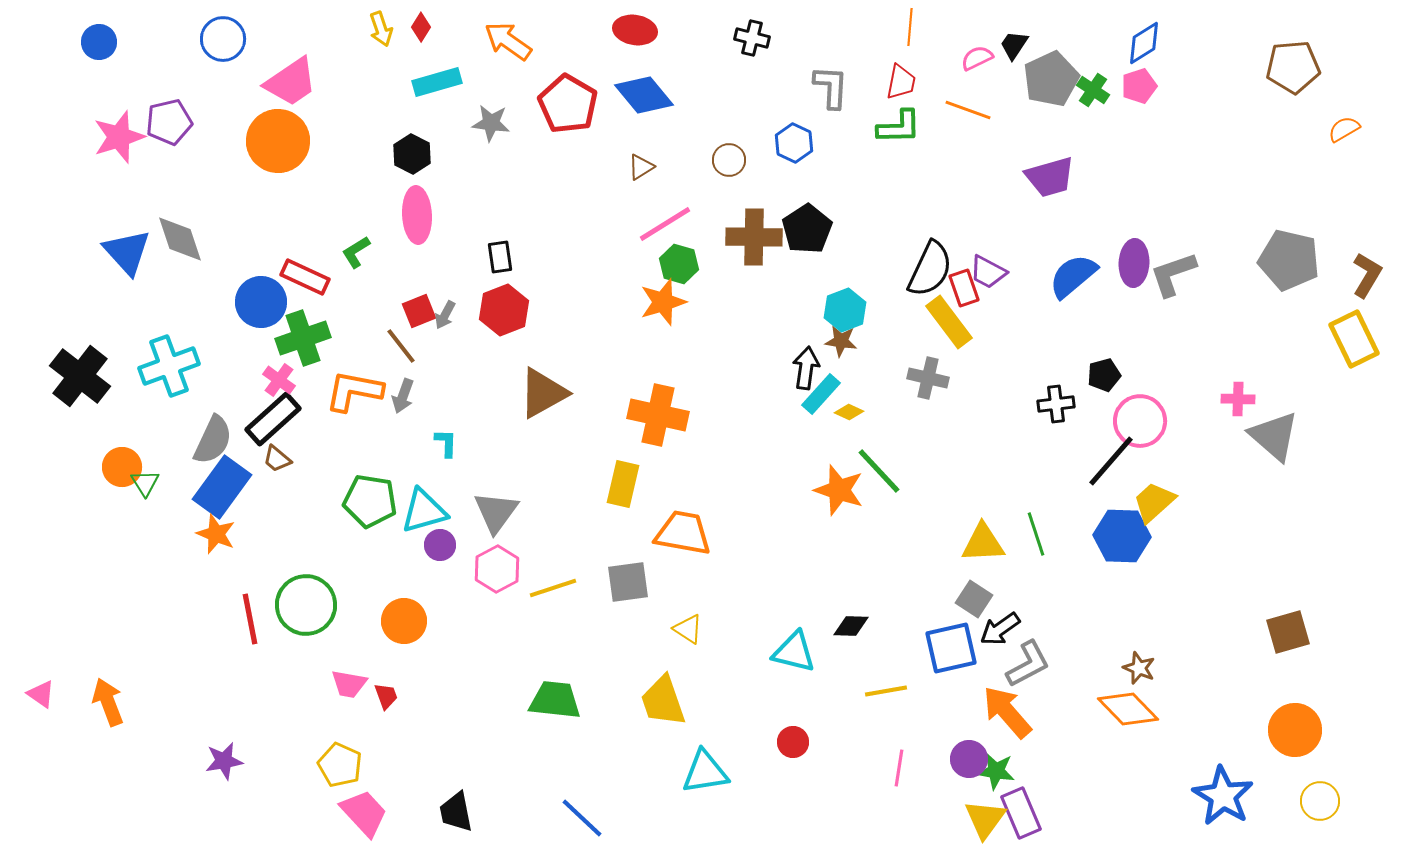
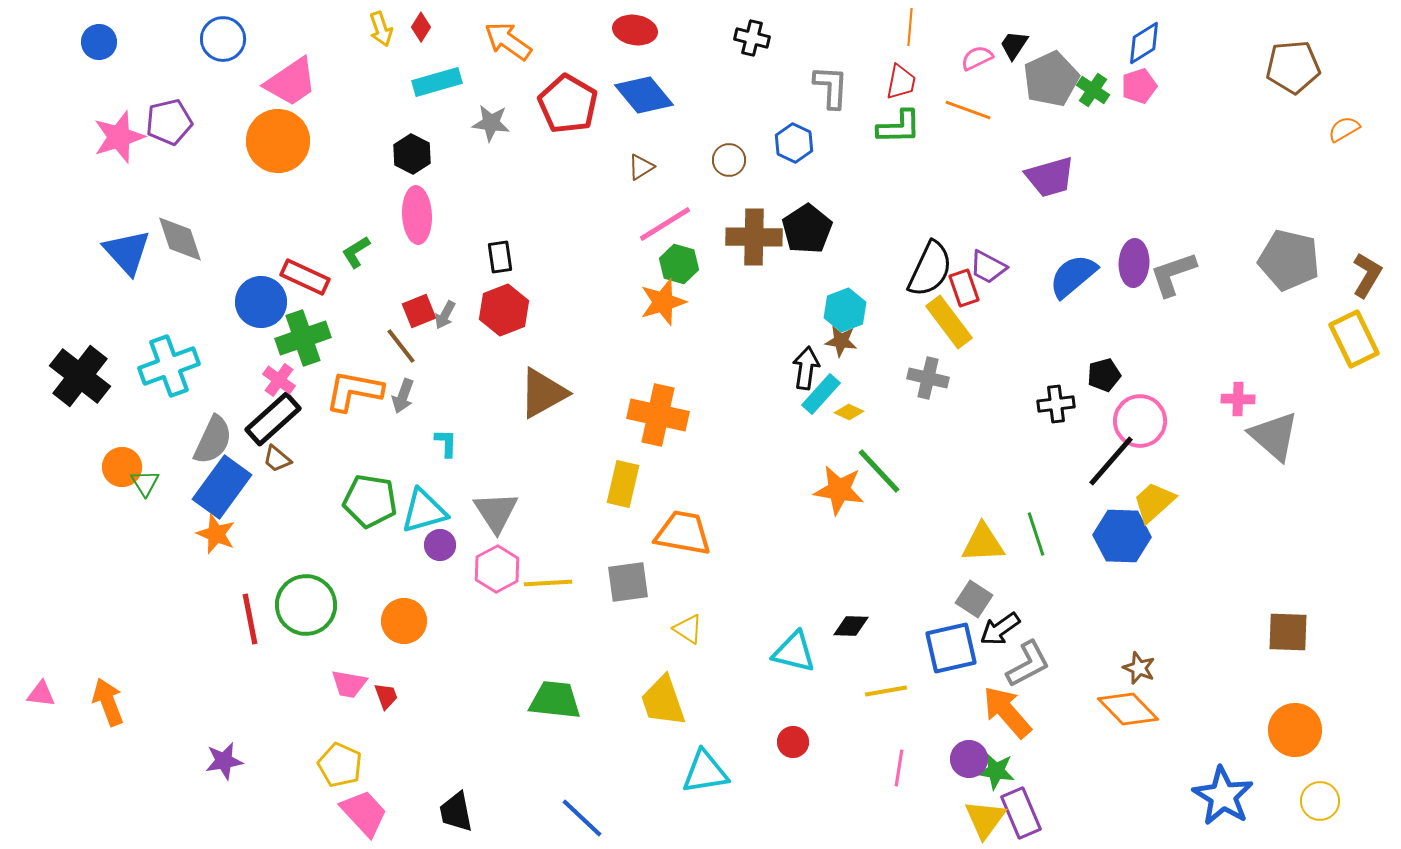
purple trapezoid at (988, 272): moved 5 px up
orange star at (839, 490): rotated 9 degrees counterclockwise
gray triangle at (496, 512): rotated 9 degrees counterclockwise
yellow line at (553, 588): moved 5 px left, 5 px up; rotated 15 degrees clockwise
brown square at (1288, 632): rotated 18 degrees clockwise
pink triangle at (41, 694): rotated 28 degrees counterclockwise
